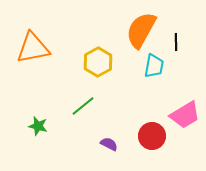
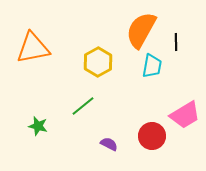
cyan trapezoid: moved 2 px left
